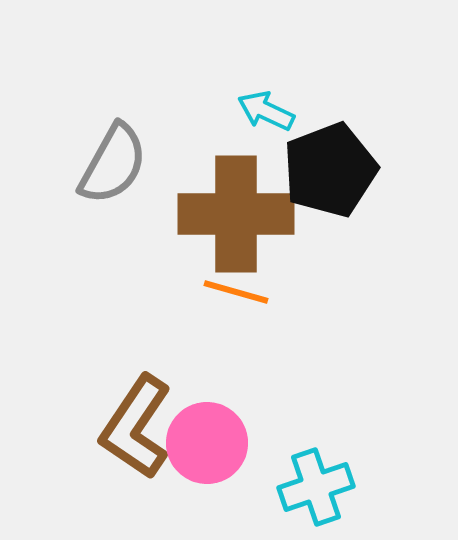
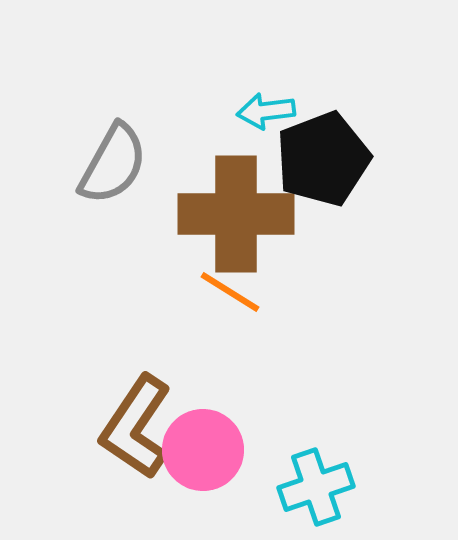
cyan arrow: rotated 32 degrees counterclockwise
black pentagon: moved 7 px left, 11 px up
orange line: moved 6 px left; rotated 16 degrees clockwise
pink circle: moved 4 px left, 7 px down
